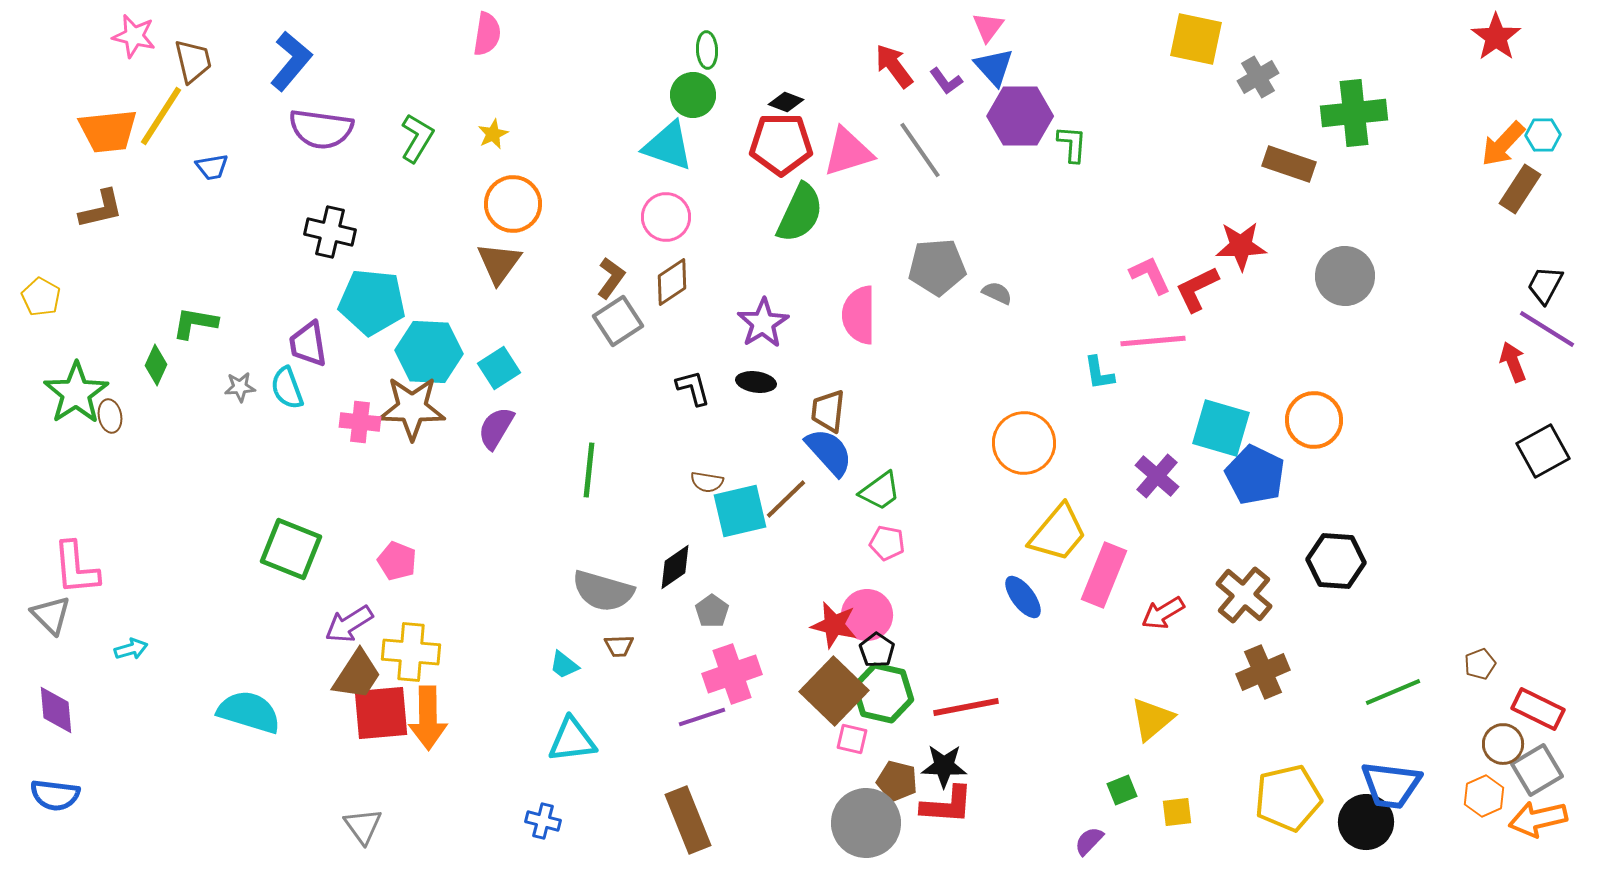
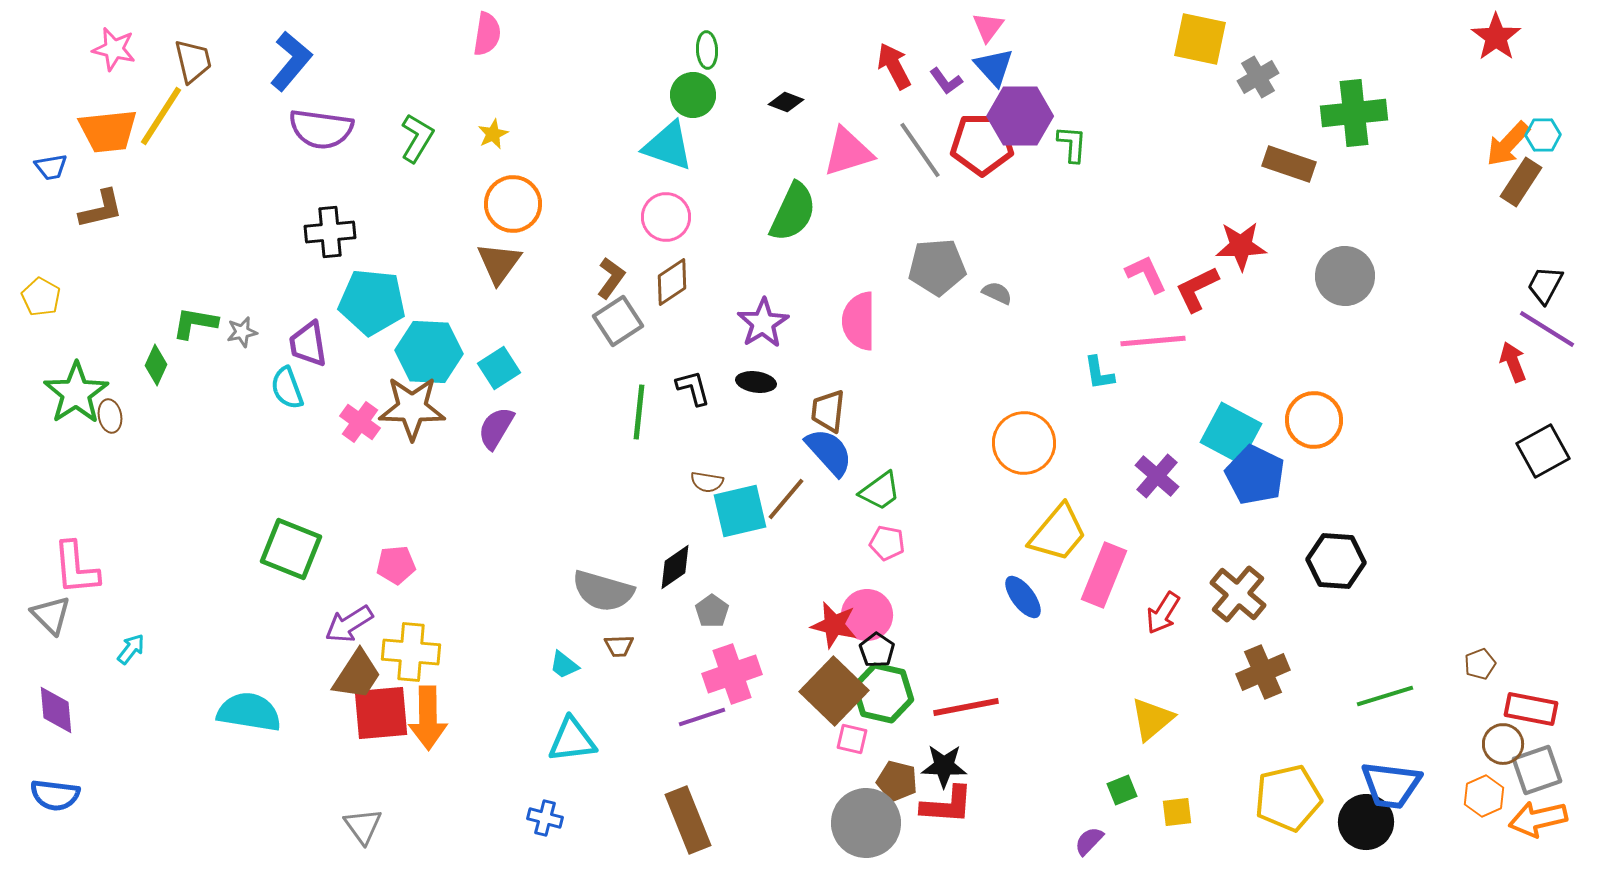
pink star at (134, 36): moved 20 px left, 13 px down
yellow square at (1196, 39): moved 4 px right
red arrow at (894, 66): rotated 9 degrees clockwise
red pentagon at (781, 144): moved 201 px right
orange arrow at (1503, 144): moved 5 px right
blue trapezoid at (212, 167): moved 161 px left
brown rectangle at (1520, 189): moved 1 px right, 7 px up
green semicircle at (800, 213): moved 7 px left, 1 px up
black cross at (330, 232): rotated 18 degrees counterclockwise
pink L-shape at (1150, 275): moved 4 px left, 1 px up
pink semicircle at (859, 315): moved 6 px down
gray star at (240, 387): moved 2 px right, 55 px up; rotated 8 degrees counterclockwise
pink cross at (360, 422): rotated 30 degrees clockwise
cyan square at (1221, 428): moved 10 px right, 5 px down; rotated 12 degrees clockwise
green line at (589, 470): moved 50 px right, 58 px up
brown line at (786, 499): rotated 6 degrees counterclockwise
pink pentagon at (397, 561): moved 1 px left, 4 px down; rotated 27 degrees counterclockwise
brown cross at (1244, 595): moved 6 px left, 1 px up
red arrow at (1163, 613): rotated 27 degrees counterclockwise
cyan arrow at (131, 649): rotated 36 degrees counterclockwise
green line at (1393, 692): moved 8 px left, 4 px down; rotated 6 degrees clockwise
red rectangle at (1538, 709): moved 7 px left; rotated 15 degrees counterclockwise
cyan semicircle at (249, 712): rotated 8 degrees counterclockwise
gray square at (1537, 770): rotated 12 degrees clockwise
blue cross at (543, 821): moved 2 px right, 3 px up
